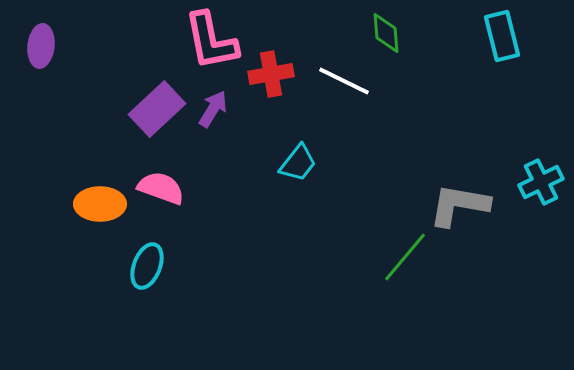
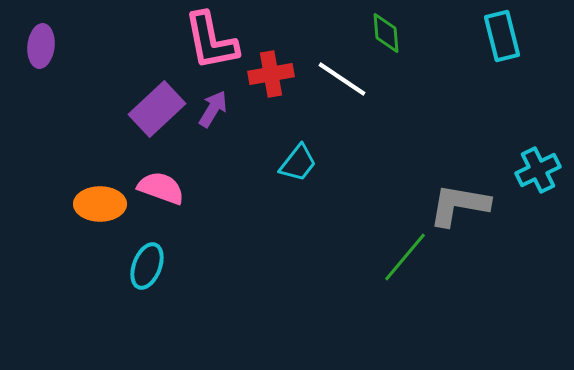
white line: moved 2 px left, 2 px up; rotated 8 degrees clockwise
cyan cross: moved 3 px left, 12 px up
